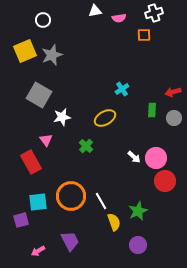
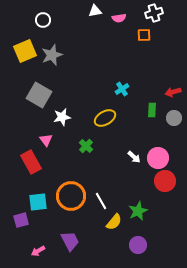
pink circle: moved 2 px right
yellow semicircle: rotated 60 degrees clockwise
